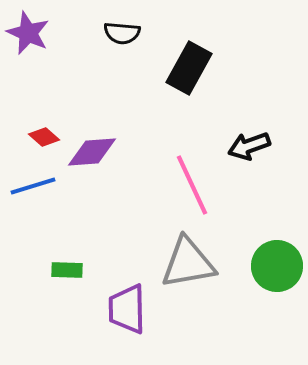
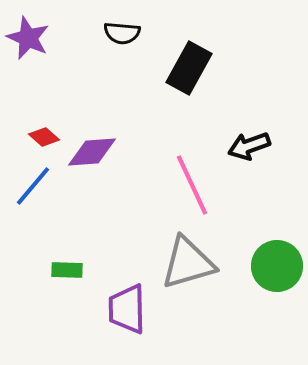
purple star: moved 5 px down
blue line: rotated 33 degrees counterclockwise
gray triangle: rotated 6 degrees counterclockwise
